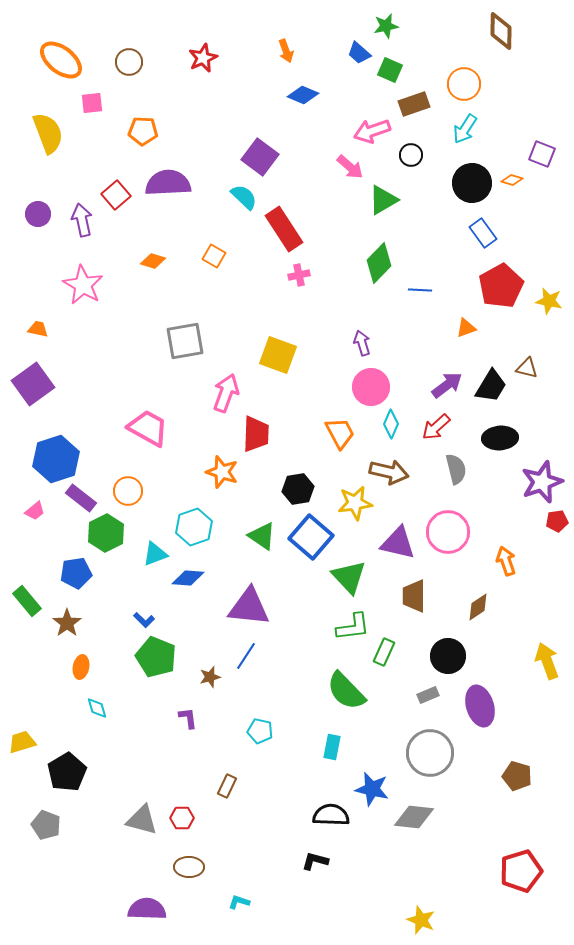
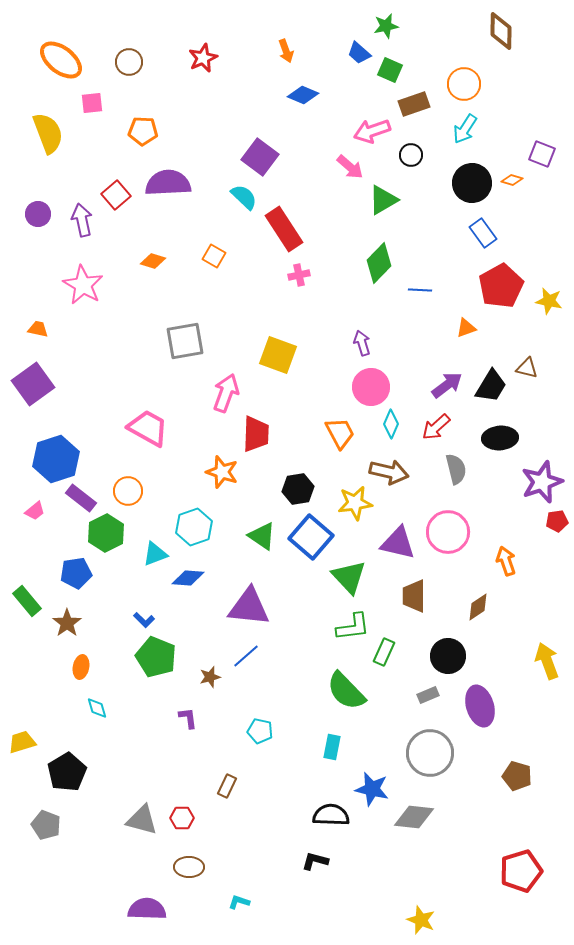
blue line at (246, 656): rotated 16 degrees clockwise
